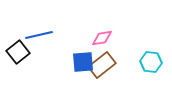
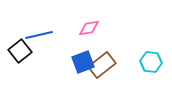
pink diamond: moved 13 px left, 10 px up
black square: moved 2 px right, 1 px up
blue square: rotated 15 degrees counterclockwise
